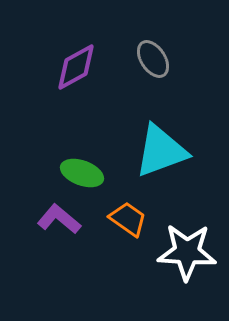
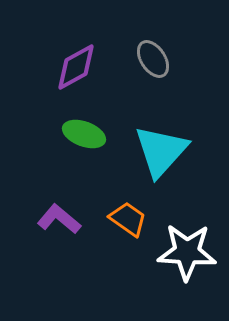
cyan triangle: rotated 28 degrees counterclockwise
green ellipse: moved 2 px right, 39 px up
